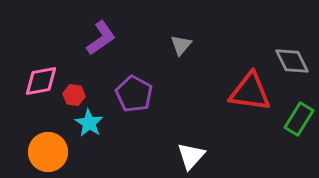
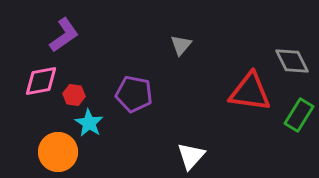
purple L-shape: moved 37 px left, 3 px up
purple pentagon: rotated 18 degrees counterclockwise
green rectangle: moved 4 px up
orange circle: moved 10 px right
